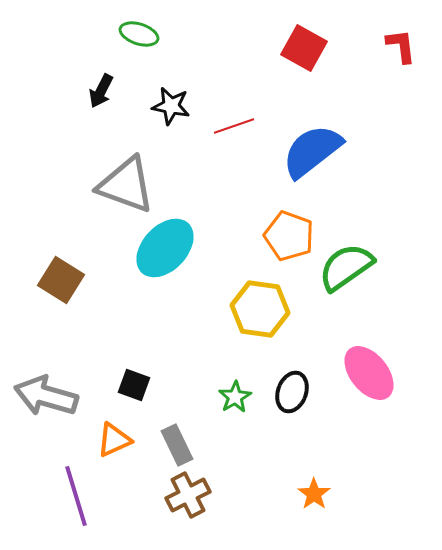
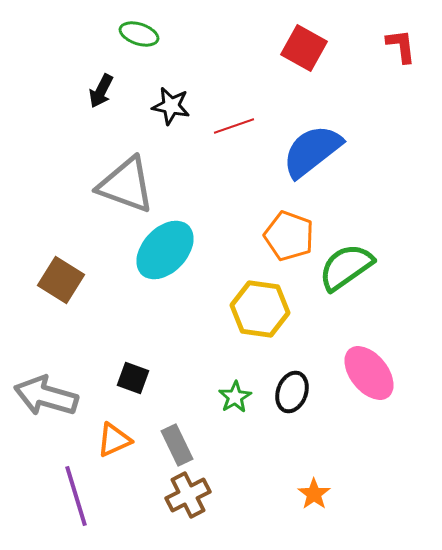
cyan ellipse: moved 2 px down
black square: moved 1 px left, 7 px up
